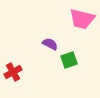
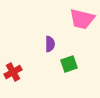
purple semicircle: rotated 63 degrees clockwise
green square: moved 4 px down
